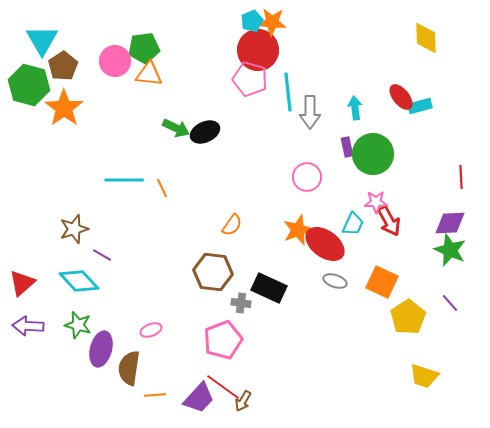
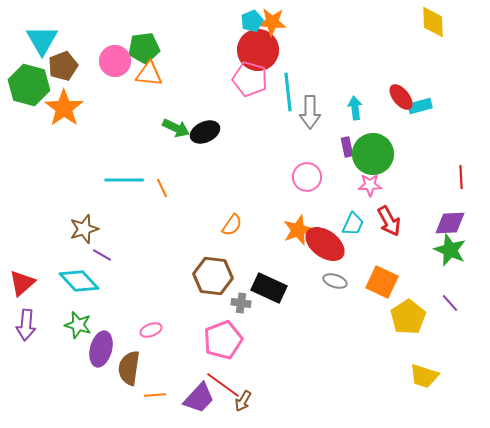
yellow diamond at (426, 38): moved 7 px right, 16 px up
brown pentagon at (63, 66): rotated 12 degrees clockwise
pink star at (376, 202): moved 6 px left, 17 px up
brown star at (74, 229): moved 10 px right
brown hexagon at (213, 272): moved 4 px down
purple arrow at (28, 326): moved 2 px left, 1 px up; rotated 88 degrees counterclockwise
red line at (223, 387): moved 2 px up
